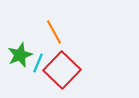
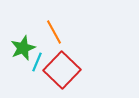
green star: moved 3 px right, 7 px up
cyan line: moved 1 px left, 1 px up
